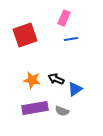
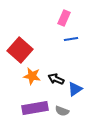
red square: moved 5 px left, 15 px down; rotated 30 degrees counterclockwise
orange star: moved 4 px up
